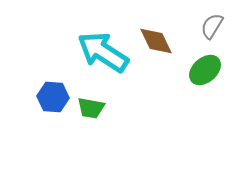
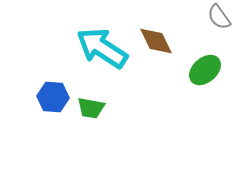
gray semicircle: moved 7 px right, 9 px up; rotated 68 degrees counterclockwise
cyan arrow: moved 1 px left, 4 px up
